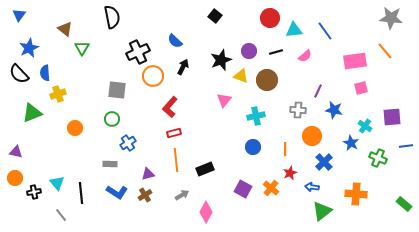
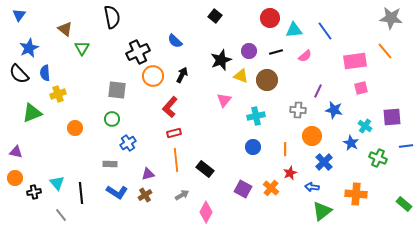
black arrow at (183, 67): moved 1 px left, 8 px down
black rectangle at (205, 169): rotated 60 degrees clockwise
